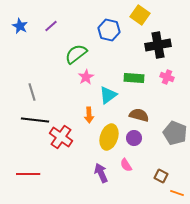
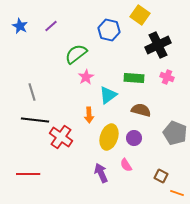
black cross: rotated 15 degrees counterclockwise
brown semicircle: moved 2 px right, 5 px up
